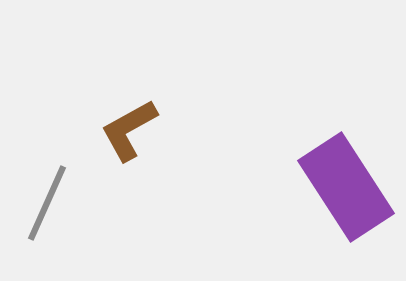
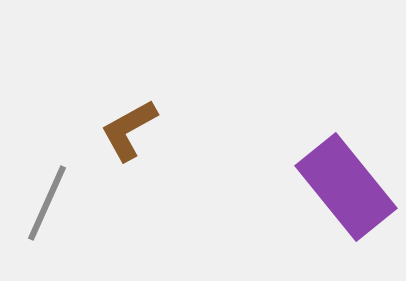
purple rectangle: rotated 6 degrees counterclockwise
